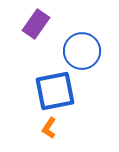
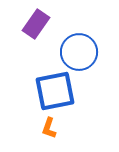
blue circle: moved 3 px left, 1 px down
orange L-shape: rotated 15 degrees counterclockwise
